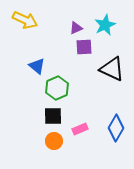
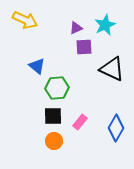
green hexagon: rotated 20 degrees clockwise
pink rectangle: moved 7 px up; rotated 28 degrees counterclockwise
